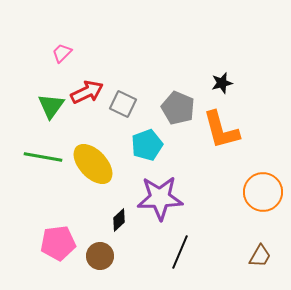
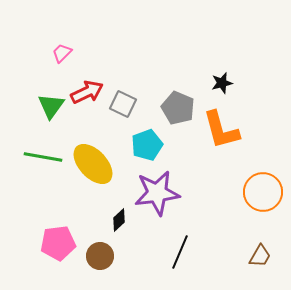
purple star: moved 3 px left, 5 px up; rotated 6 degrees counterclockwise
